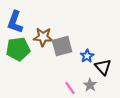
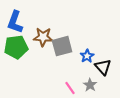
green pentagon: moved 2 px left, 2 px up
